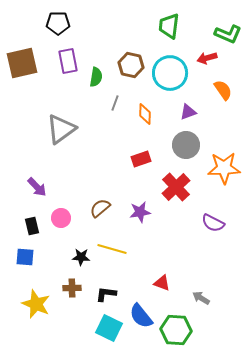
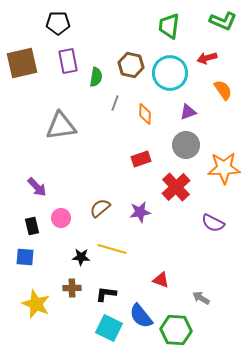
green L-shape: moved 5 px left, 13 px up
gray triangle: moved 3 px up; rotated 28 degrees clockwise
red triangle: moved 1 px left, 3 px up
